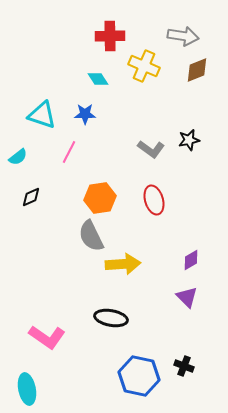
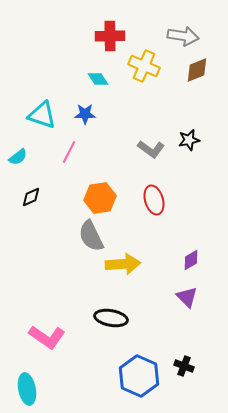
blue hexagon: rotated 12 degrees clockwise
